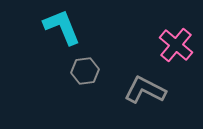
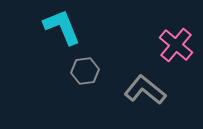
gray L-shape: rotated 12 degrees clockwise
